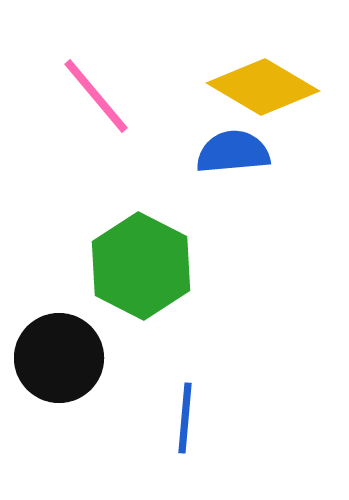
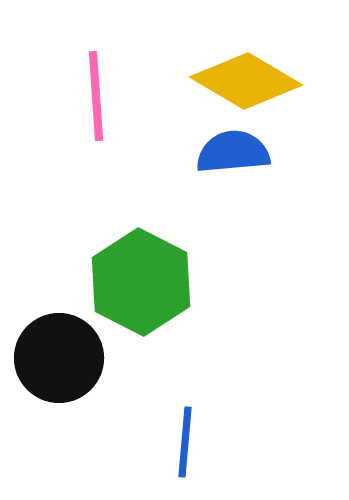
yellow diamond: moved 17 px left, 6 px up
pink line: rotated 36 degrees clockwise
green hexagon: moved 16 px down
blue line: moved 24 px down
